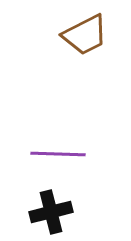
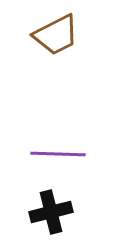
brown trapezoid: moved 29 px left
